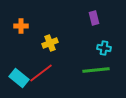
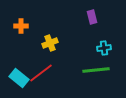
purple rectangle: moved 2 px left, 1 px up
cyan cross: rotated 16 degrees counterclockwise
